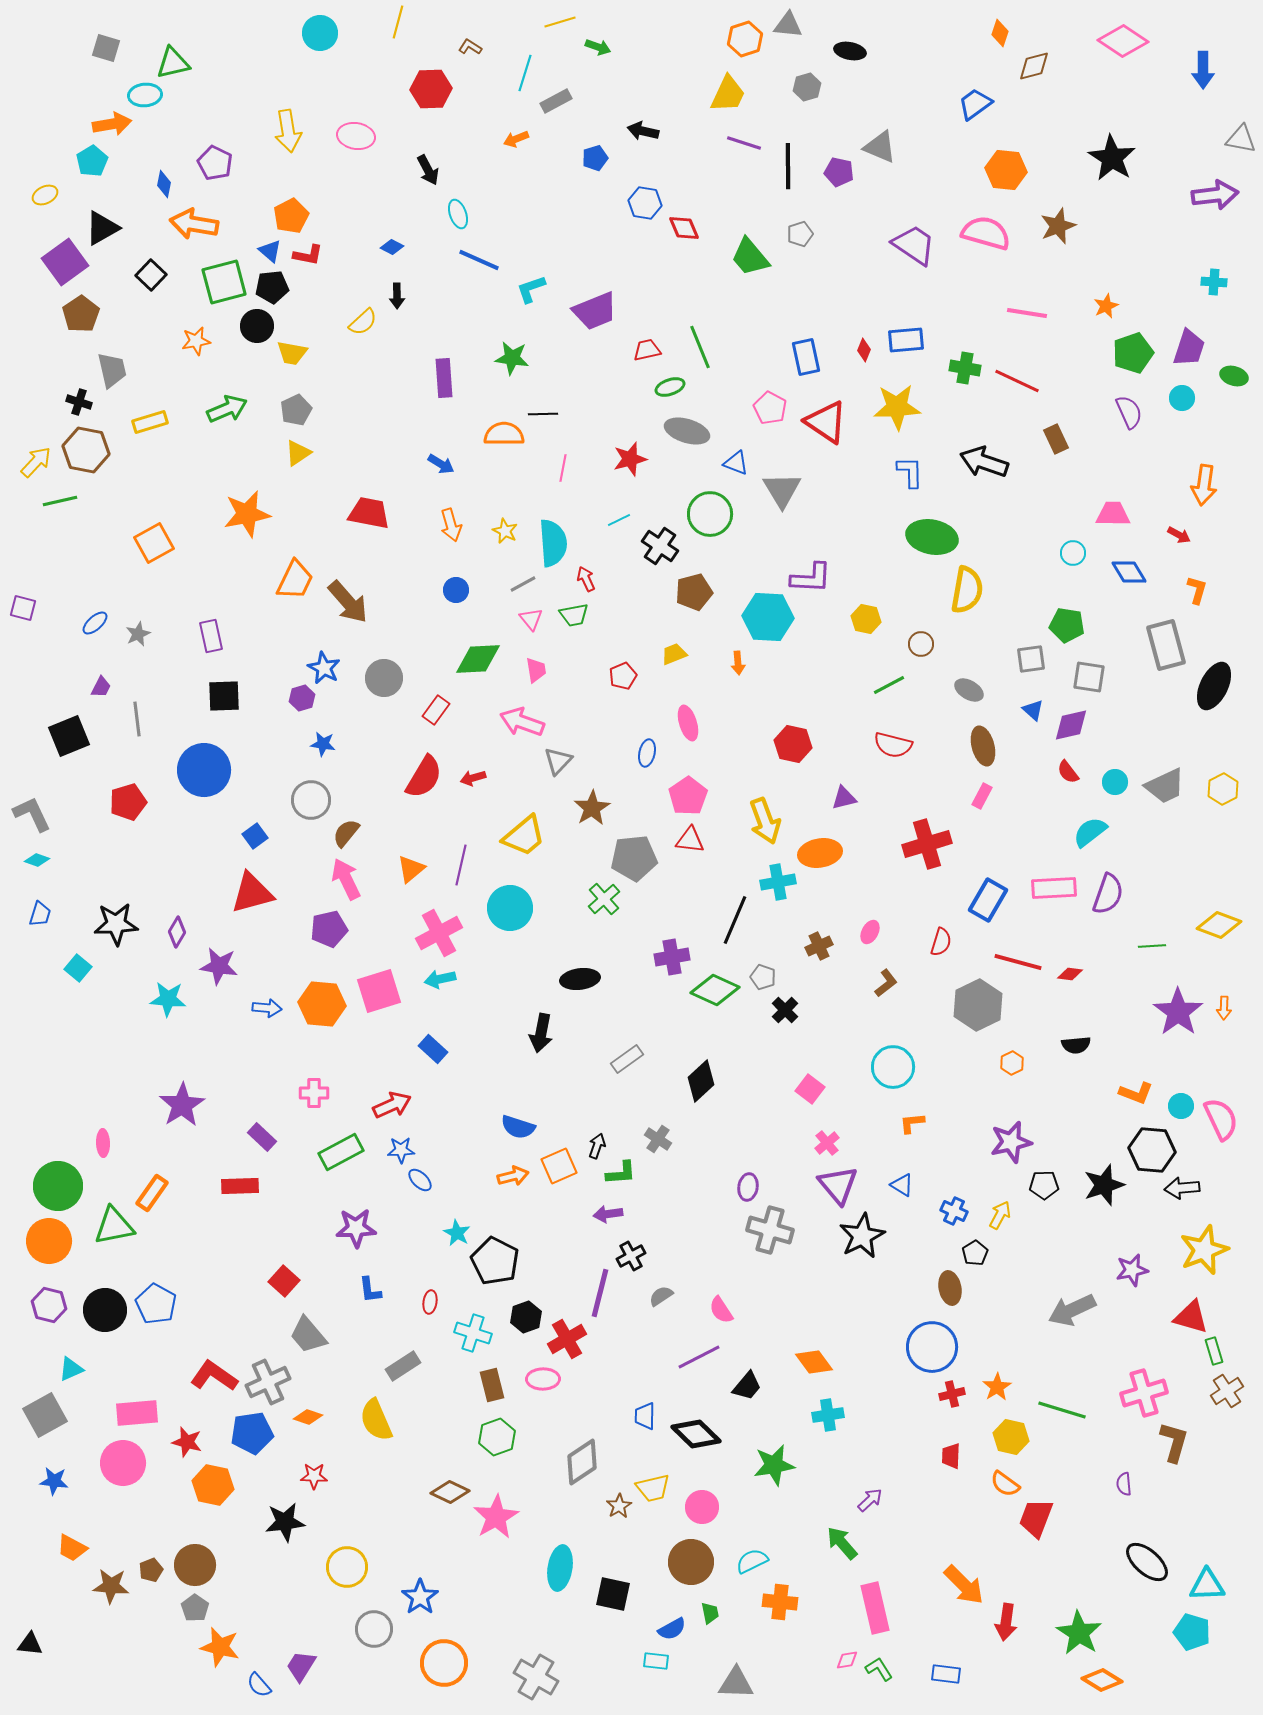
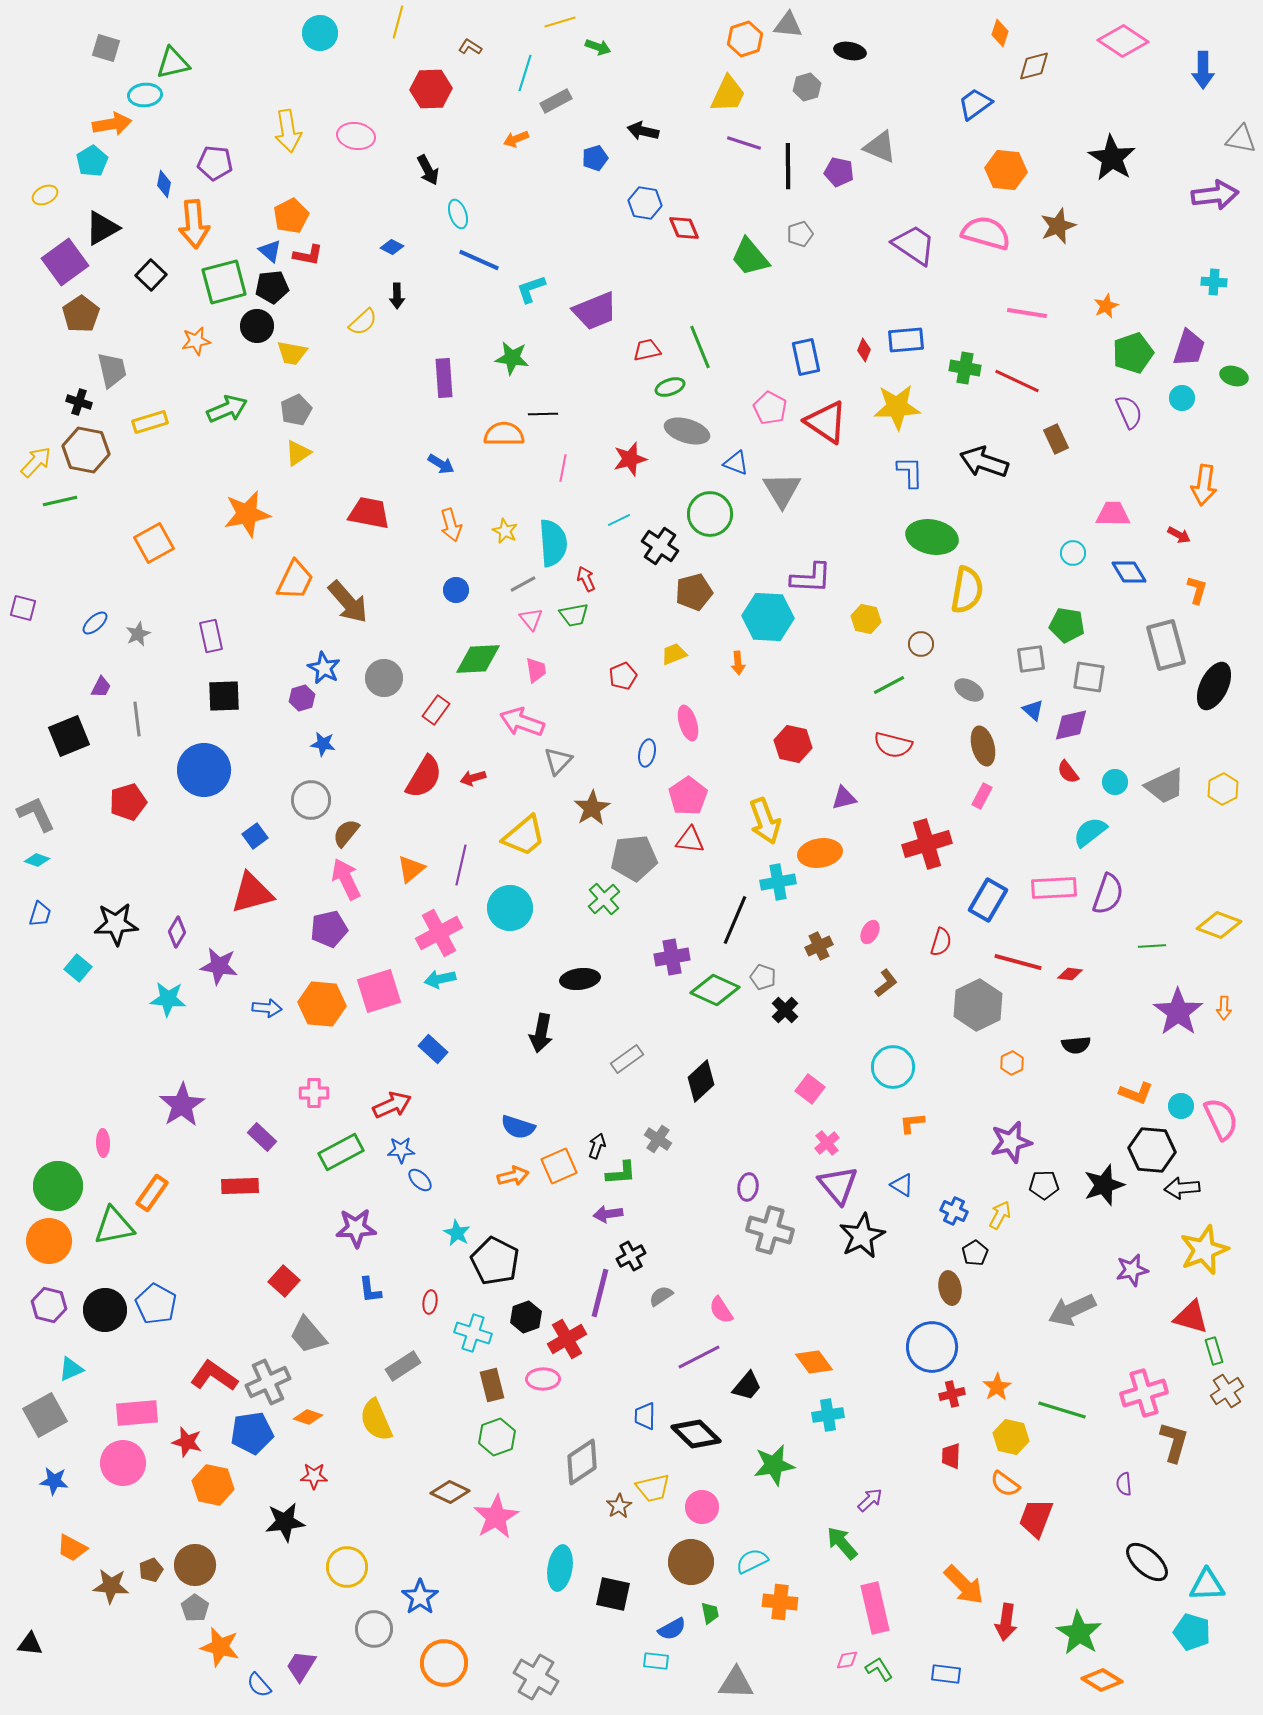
purple pentagon at (215, 163): rotated 20 degrees counterclockwise
orange arrow at (194, 224): rotated 105 degrees counterclockwise
gray L-shape at (32, 814): moved 4 px right
